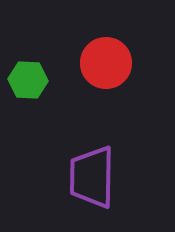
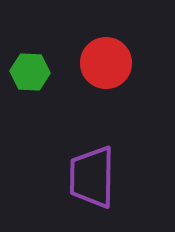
green hexagon: moved 2 px right, 8 px up
